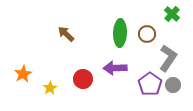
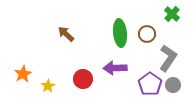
green ellipse: rotated 8 degrees counterclockwise
yellow star: moved 2 px left, 2 px up
